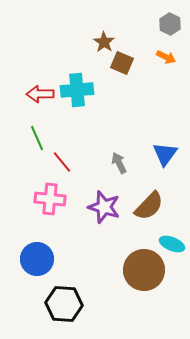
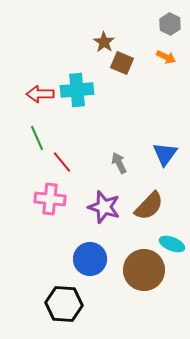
blue circle: moved 53 px right
